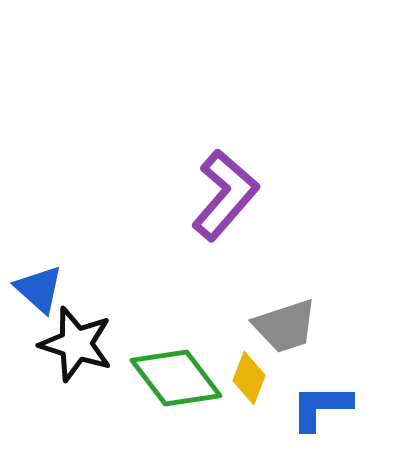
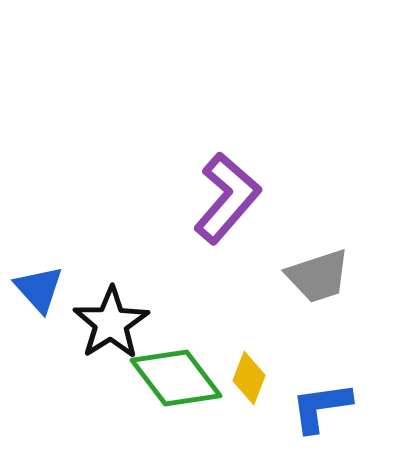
purple L-shape: moved 2 px right, 3 px down
blue triangle: rotated 6 degrees clockwise
gray trapezoid: moved 33 px right, 50 px up
black star: moved 35 px right, 21 px up; rotated 22 degrees clockwise
blue L-shape: rotated 8 degrees counterclockwise
